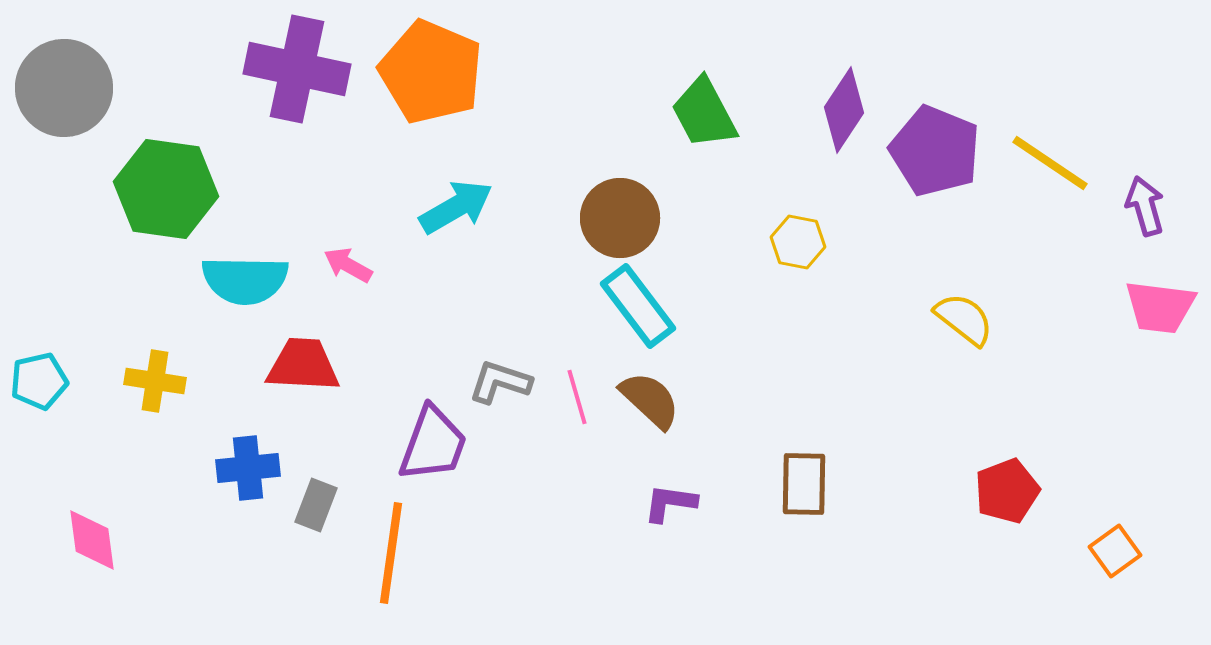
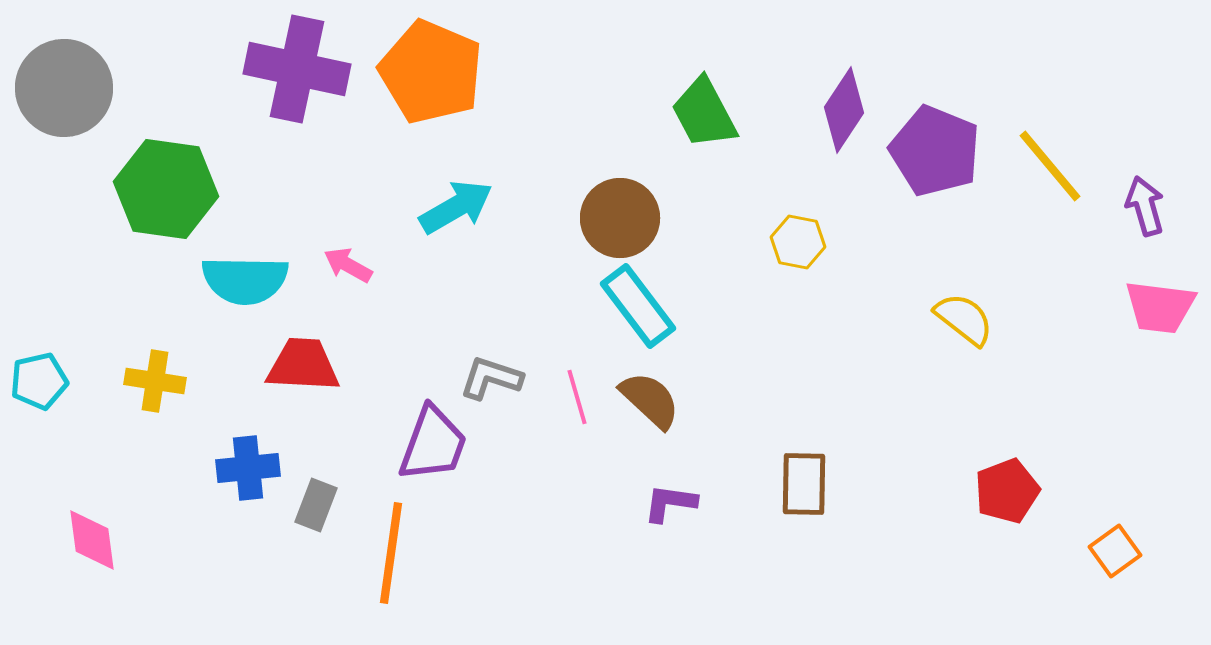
yellow line: moved 3 px down; rotated 16 degrees clockwise
gray L-shape: moved 9 px left, 4 px up
